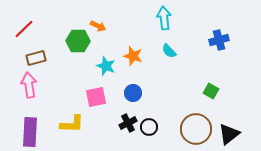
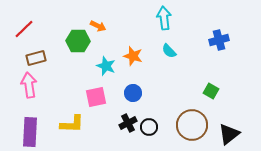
brown circle: moved 4 px left, 4 px up
